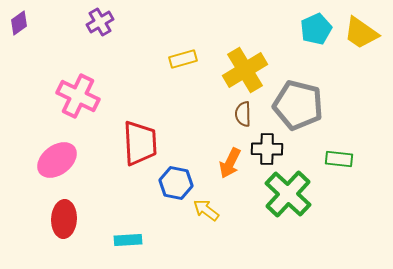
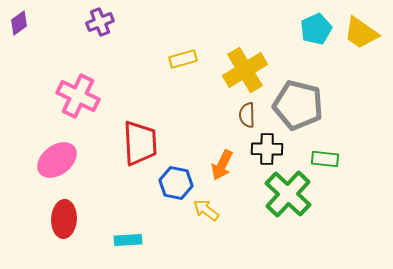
purple cross: rotated 8 degrees clockwise
brown semicircle: moved 4 px right, 1 px down
green rectangle: moved 14 px left
orange arrow: moved 8 px left, 2 px down
